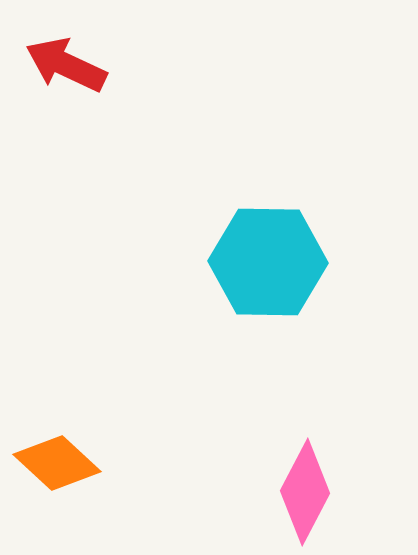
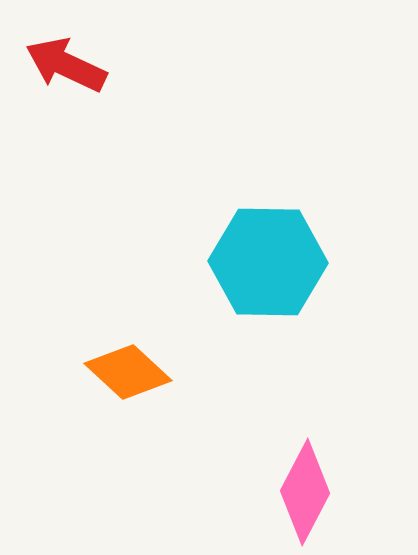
orange diamond: moved 71 px right, 91 px up
